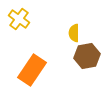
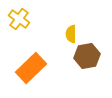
yellow semicircle: moved 3 px left, 1 px down
orange rectangle: moved 1 px left, 2 px up; rotated 12 degrees clockwise
